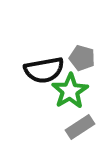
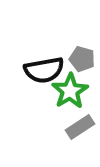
gray pentagon: moved 1 px down
